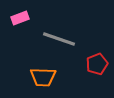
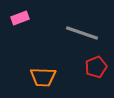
gray line: moved 23 px right, 6 px up
red pentagon: moved 1 px left, 3 px down
